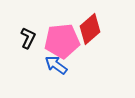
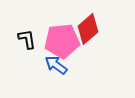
red diamond: moved 2 px left
black L-shape: moved 1 px left, 1 px down; rotated 35 degrees counterclockwise
